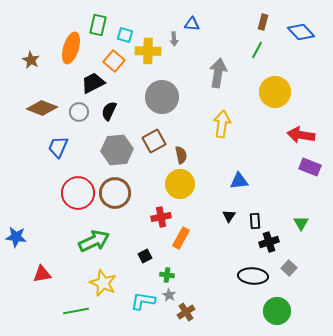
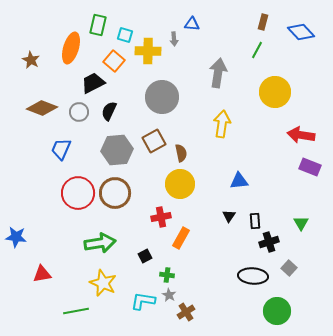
blue trapezoid at (58, 147): moved 3 px right, 2 px down
brown semicircle at (181, 155): moved 2 px up
green arrow at (94, 241): moved 6 px right, 2 px down; rotated 16 degrees clockwise
